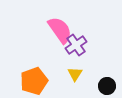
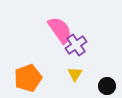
orange pentagon: moved 6 px left, 3 px up
